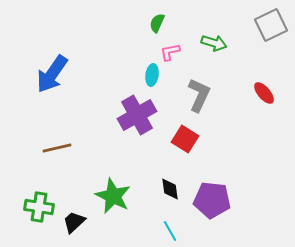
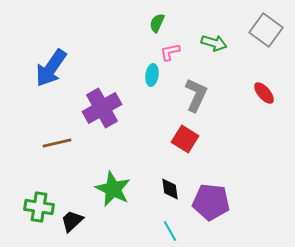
gray square: moved 5 px left, 5 px down; rotated 28 degrees counterclockwise
blue arrow: moved 1 px left, 6 px up
gray L-shape: moved 3 px left
purple cross: moved 35 px left, 7 px up
brown line: moved 5 px up
green star: moved 7 px up
purple pentagon: moved 1 px left, 2 px down
black trapezoid: moved 2 px left, 1 px up
